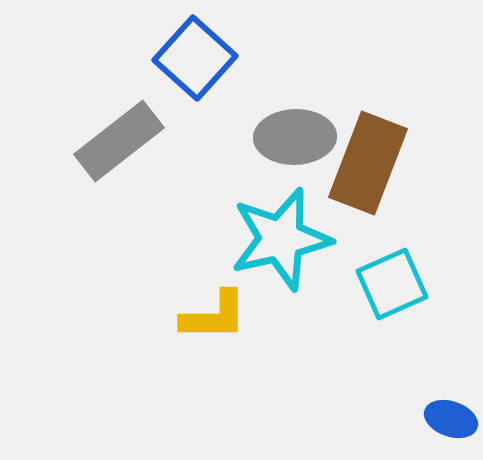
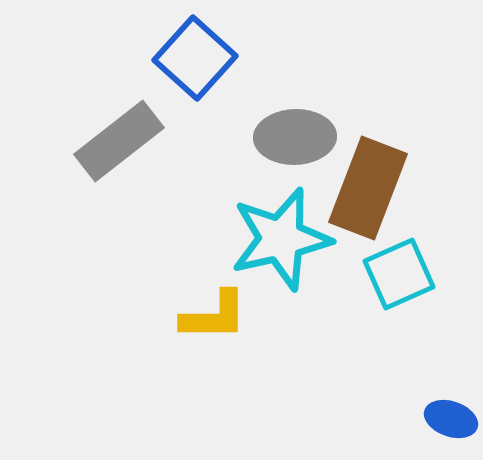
brown rectangle: moved 25 px down
cyan square: moved 7 px right, 10 px up
